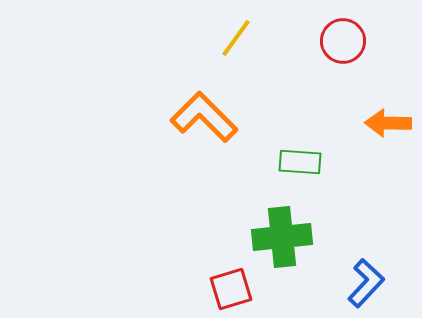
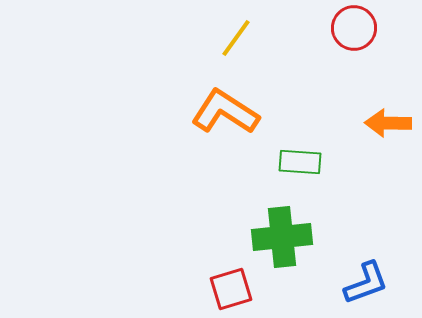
red circle: moved 11 px right, 13 px up
orange L-shape: moved 21 px right, 5 px up; rotated 12 degrees counterclockwise
blue L-shape: rotated 27 degrees clockwise
